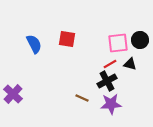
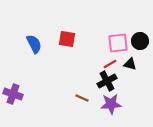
black circle: moved 1 px down
purple cross: rotated 24 degrees counterclockwise
